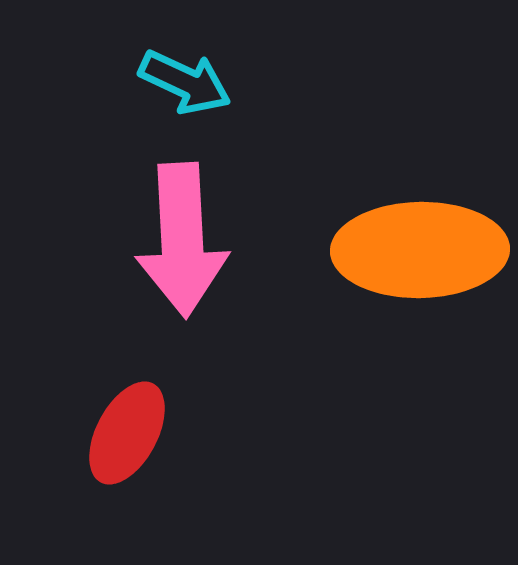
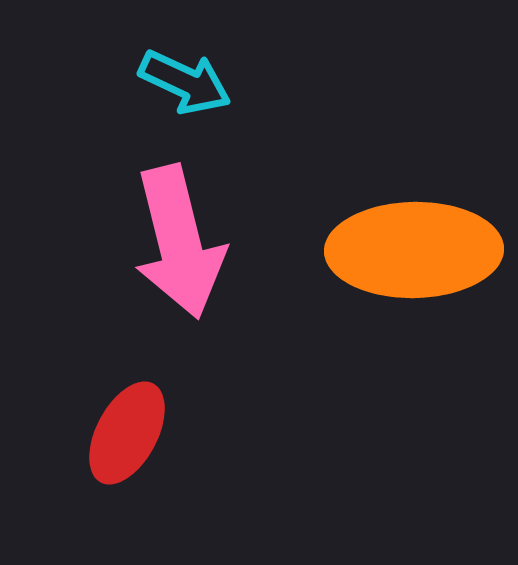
pink arrow: moved 3 px left, 2 px down; rotated 11 degrees counterclockwise
orange ellipse: moved 6 px left
